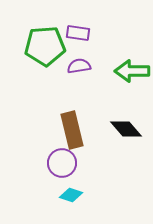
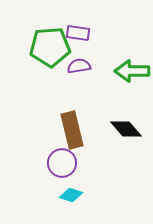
green pentagon: moved 5 px right, 1 px down
